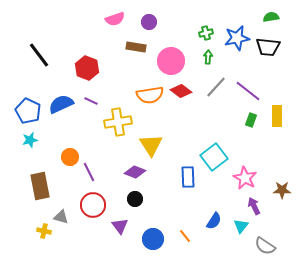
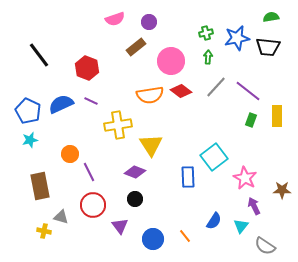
brown rectangle at (136, 47): rotated 48 degrees counterclockwise
yellow cross at (118, 122): moved 3 px down
orange circle at (70, 157): moved 3 px up
